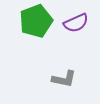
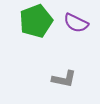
purple semicircle: rotated 50 degrees clockwise
